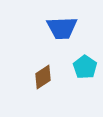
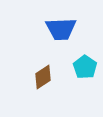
blue trapezoid: moved 1 px left, 1 px down
